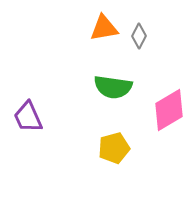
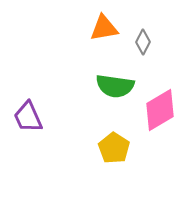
gray diamond: moved 4 px right, 6 px down
green semicircle: moved 2 px right, 1 px up
pink diamond: moved 9 px left
yellow pentagon: rotated 24 degrees counterclockwise
